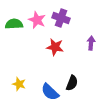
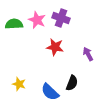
purple arrow: moved 3 px left, 11 px down; rotated 32 degrees counterclockwise
